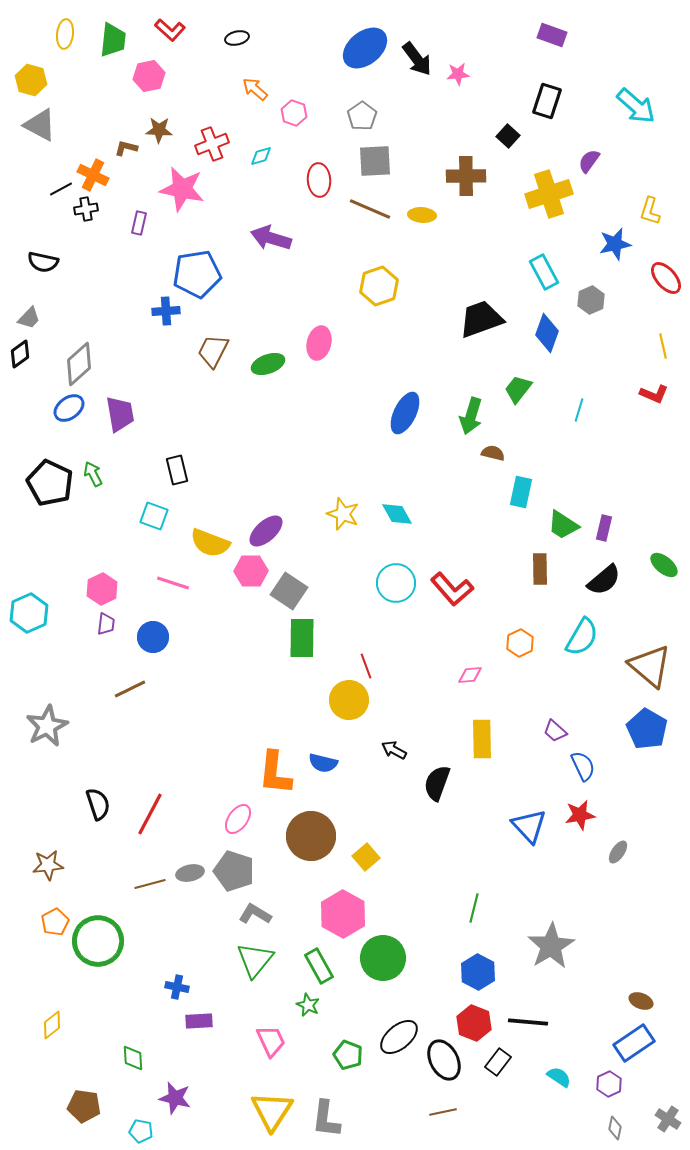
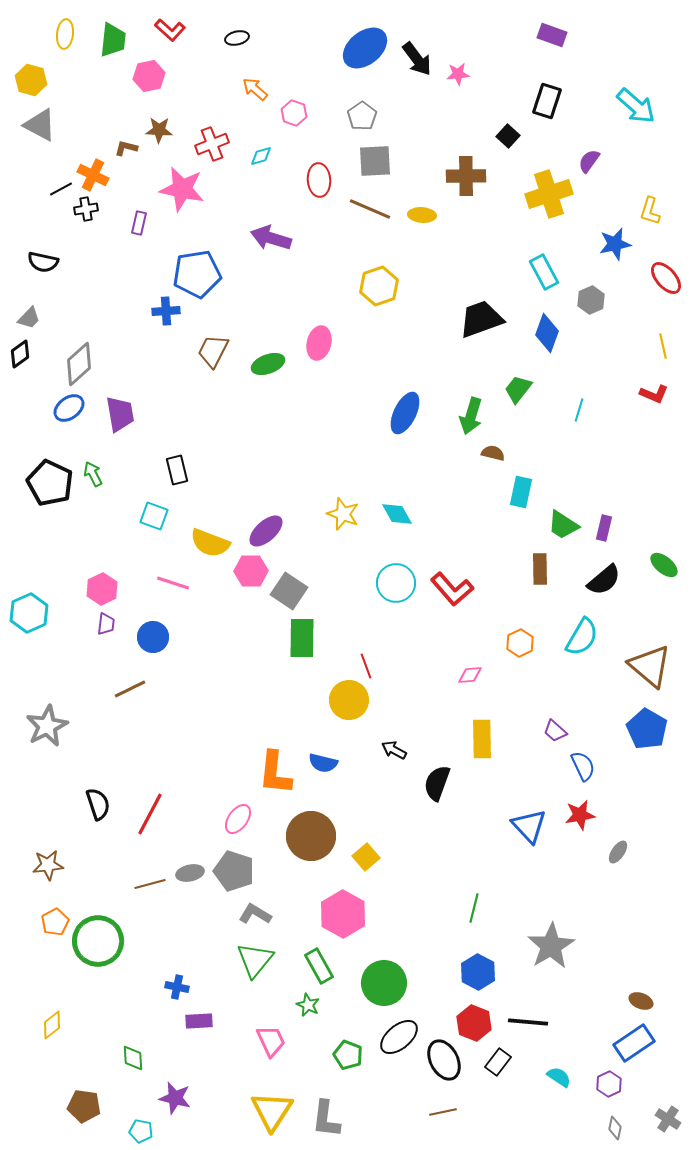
green circle at (383, 958): moved 1 px right, 25 px down
